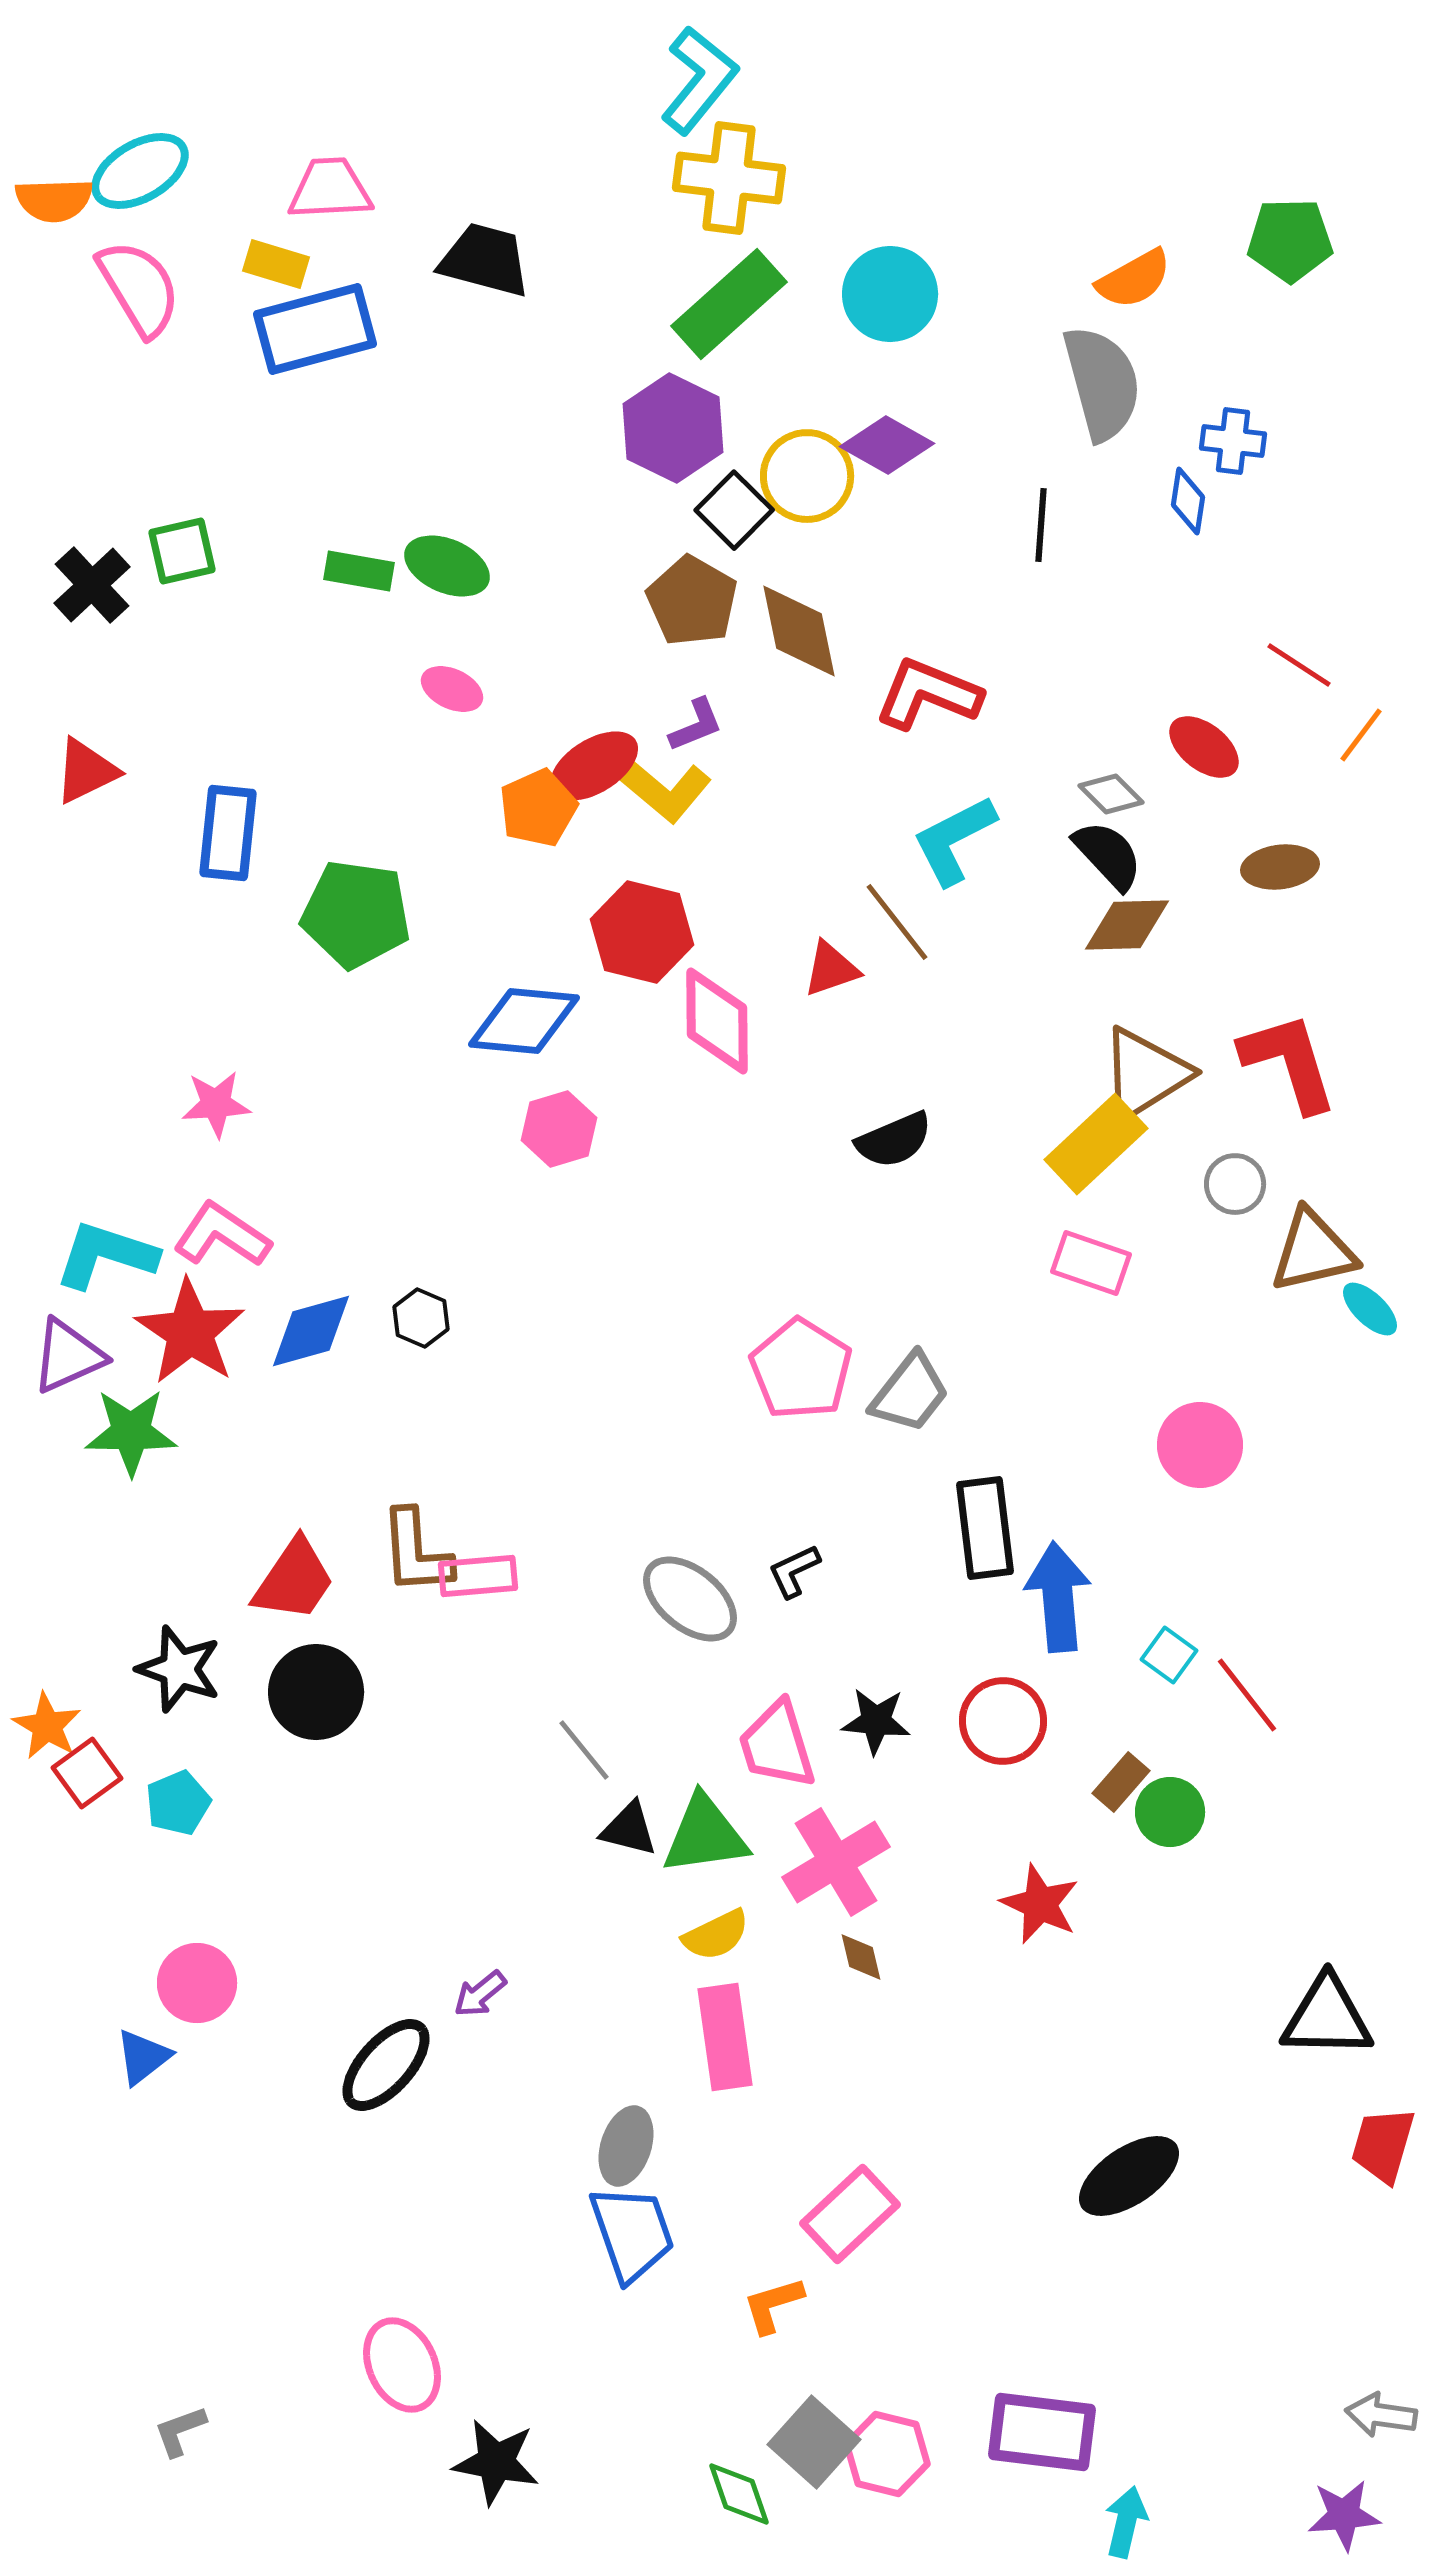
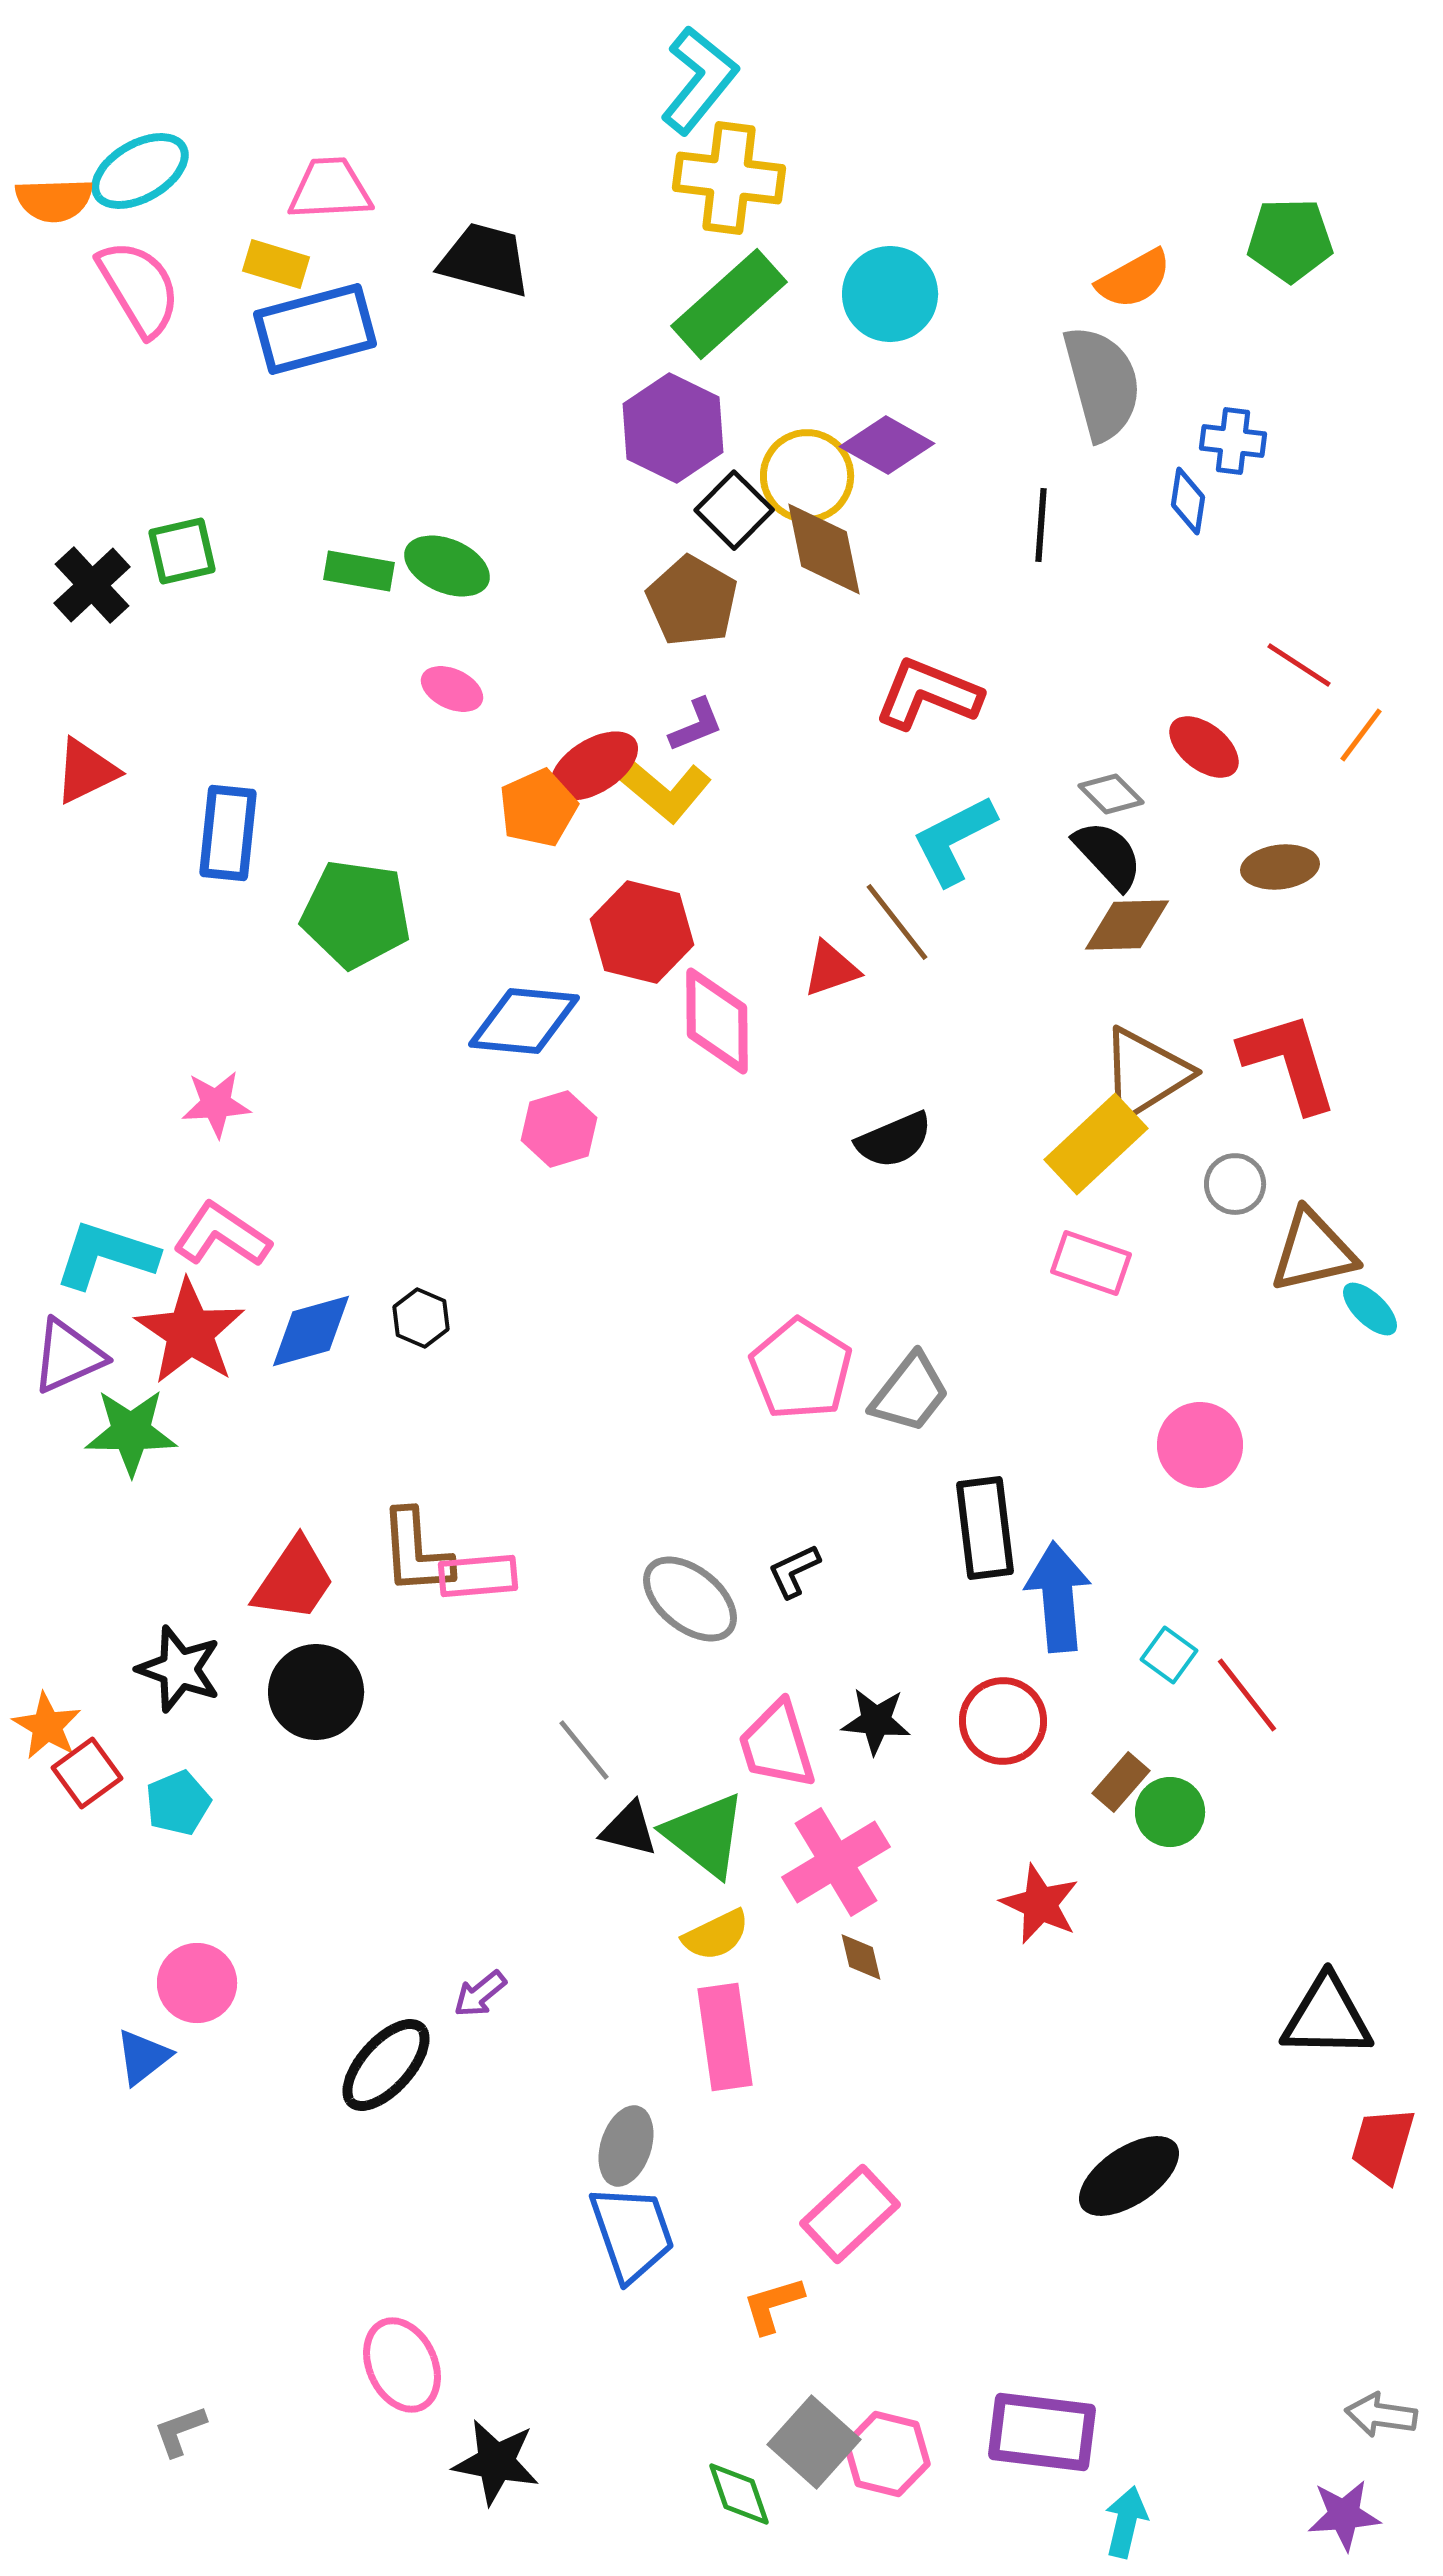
brown diamond at (799, 631): moved 25 px right, 82 px up
green triangle at (705, 1835): rotated 46 degrees clockwise
